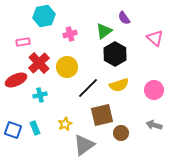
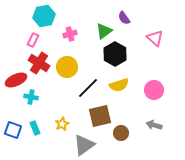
pink rectangle: moved 10 px right, 2 px up; rotated 56 degrees counterclockwise
red cross: rotated 15 degrees counterclockwise
cyan cross: moved 9 px left, 2 px down; rotated 24 degrees clockwise
brown square: moved 2 px left, 1 px down
yellow star: moved 3 px left
